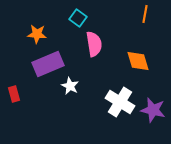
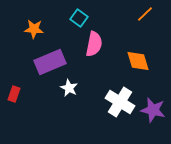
orange line: rotated 36 degrees clockwise
cyan square: moved 1 px right
orange star: moved 3 px left, 5 px up
pink semicircle: rotated 20 degrees clockwise
purple rectangle: moved 2 px right, 2 px up
white star: moved 1 px left, 2 px down
red rectangle: rotated 35 degrees clockwise
